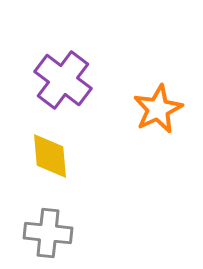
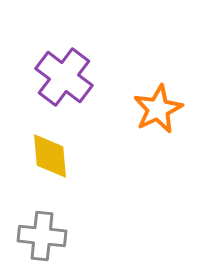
purple cross: moved 1 px right, 3 px up
gray cross: moved 6 px left, 3 px down
